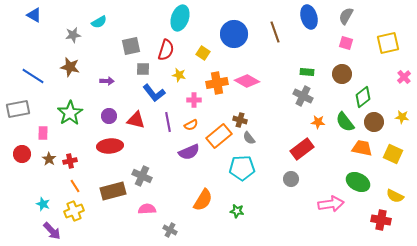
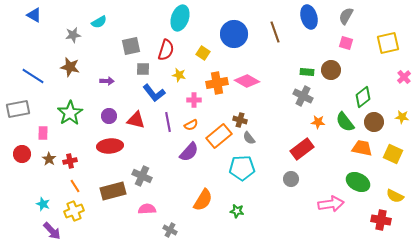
brown circle at (342, 74): moved 11 px left, 4 px up
purple semicircle at (189, 152): rotated 25 degrees counterclockwise
